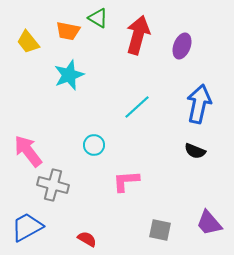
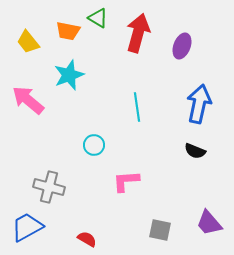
red arrow: moved 2 px up
cyan line: rotated 56 degrees counterclockwise
pink arrow: moved 51 px up; rotated 12 degrees counterclockwise
gray cross: moved 4 px left, 2 px down
